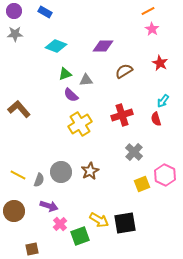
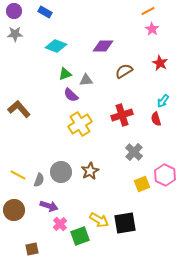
brown circle: moved 1 px up
